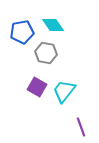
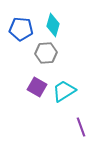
cyan diamond: rotated 50 degrees clockwise
blue pentagon: moved 1 px left, 3 px up; rotated 15 degrees clockwise
gray hexagon: rotated 15 degrees counterclockwise
cyan trapezoid: rotated 20 degrees clockwise
